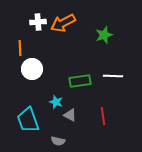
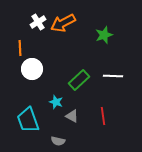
white cross: rotated 28 degrees counterclockwise
green rectangle: moved 1 px left, 1 px up; rotated 35 degrees counterclockwise
gray triangle: moved 2 px right, 1 px down
